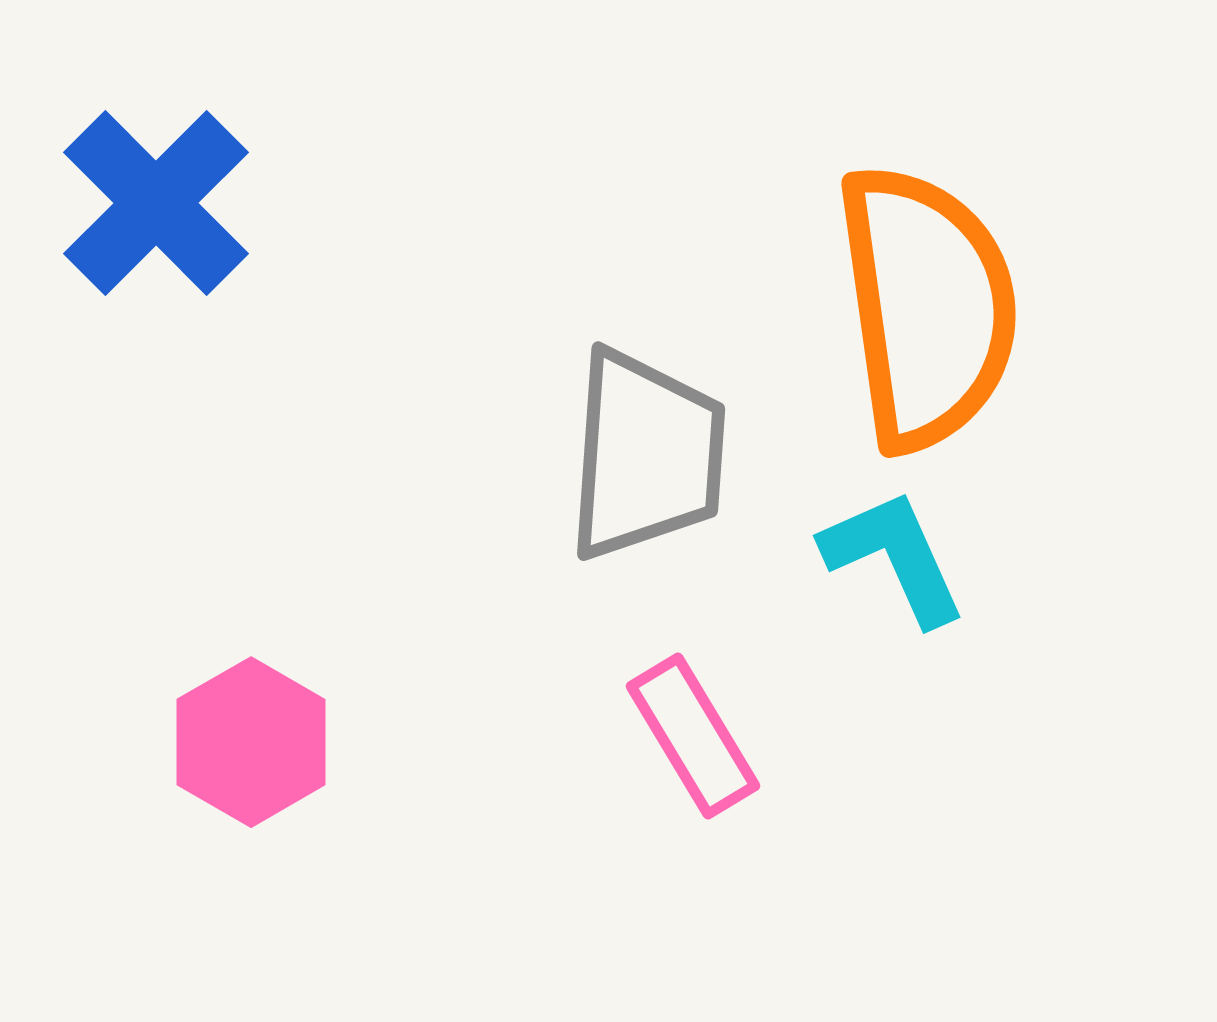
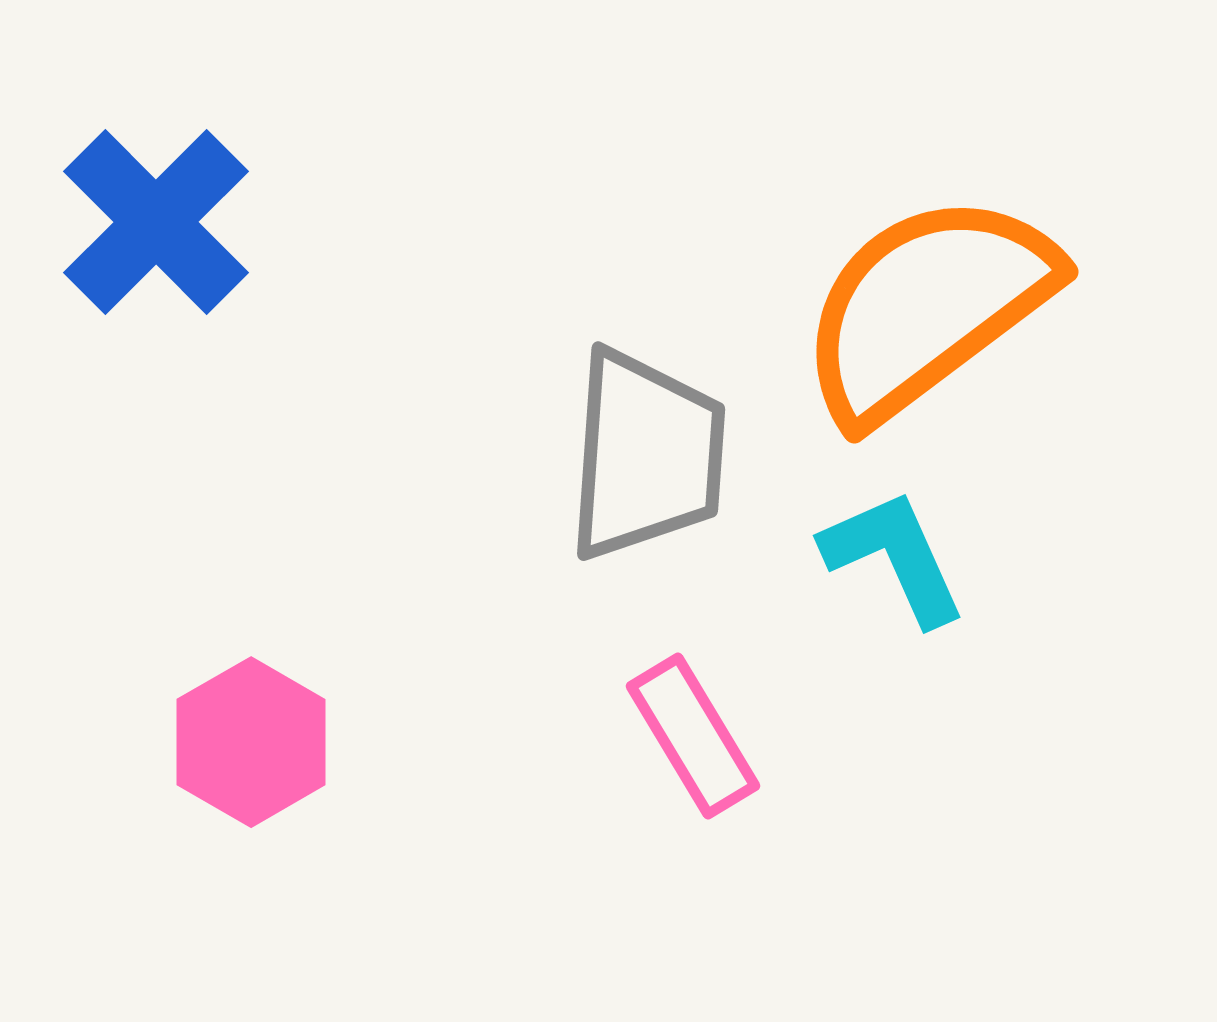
blue cross: moved 19 px down
orange semicircle: rotated 119 degrees counterclockwise
